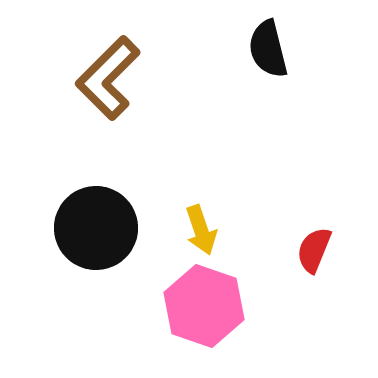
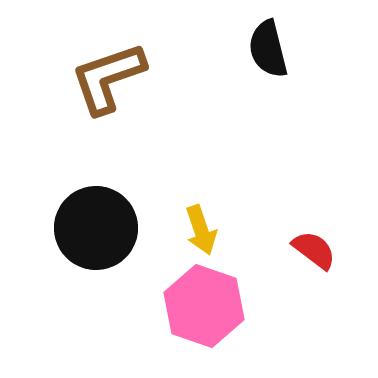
brown L-shape: rotated 26 degrees clockwise
red semicircle: rotated 105 degrees clockwise
